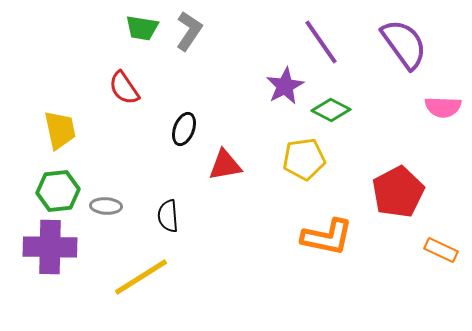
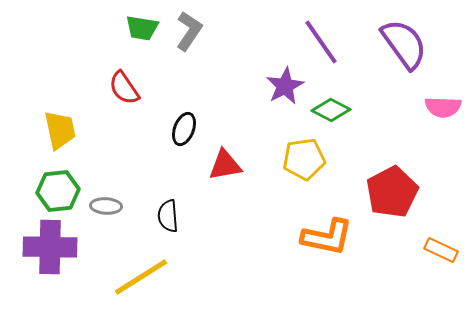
red pentagon: moved 6 px left
